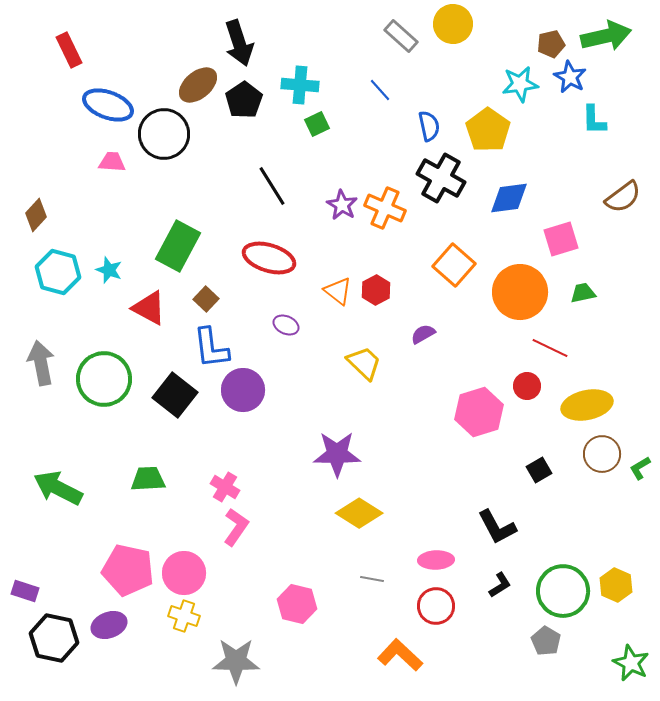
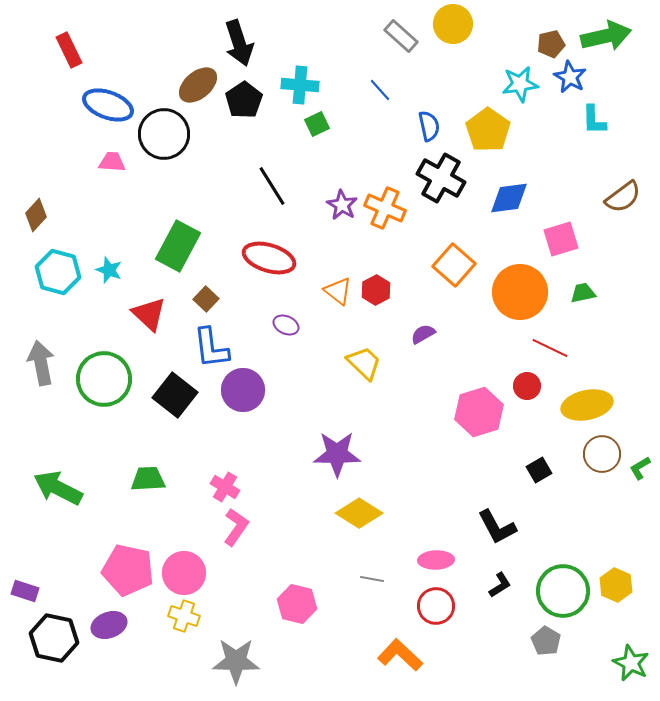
red triangle at (149, 308): moved 6 px down; rotated 15 degrees clockwise
